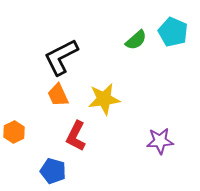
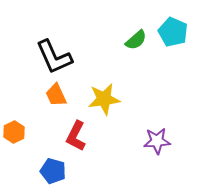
black L-shape: moved 7 px left; rotated 87 degrees counterclockwise
orange trapezoid: moved 2 px left
purple star: moved 3 px left
